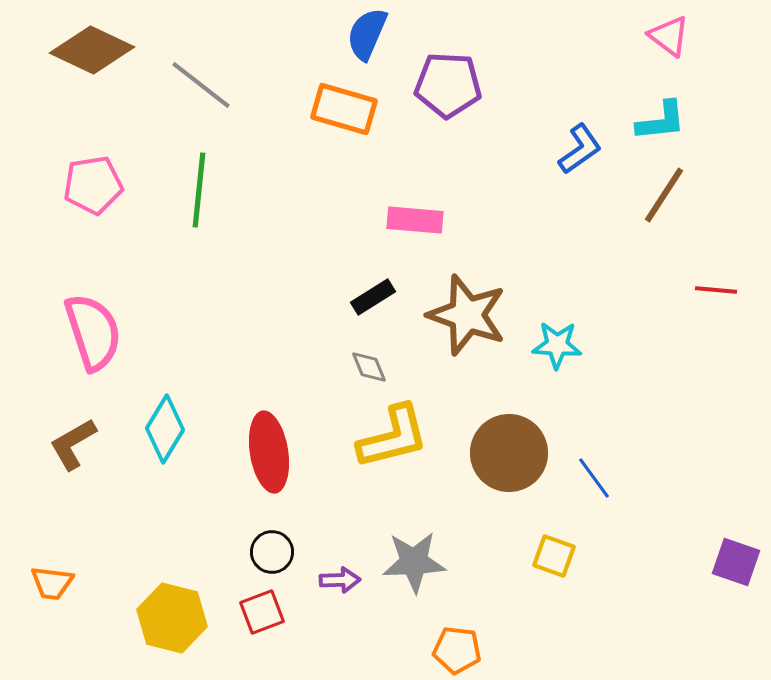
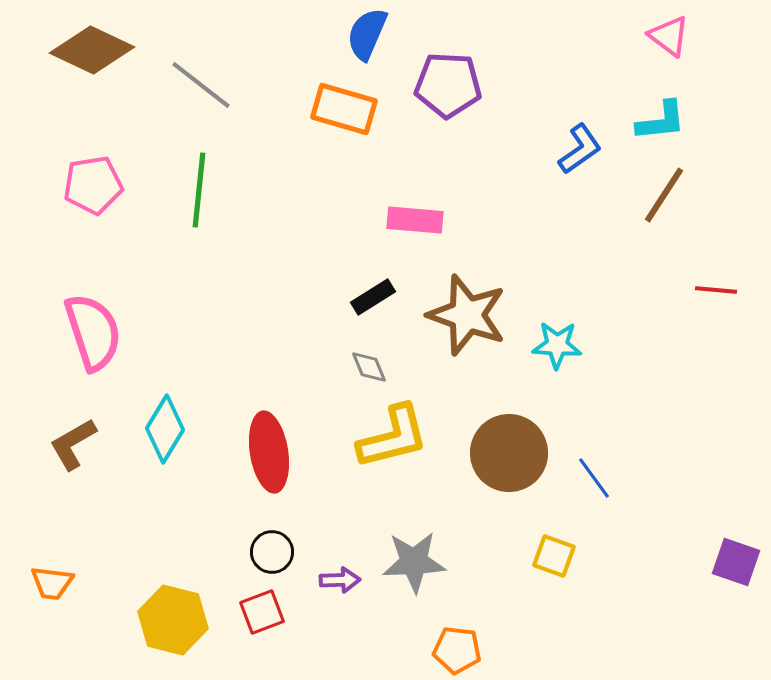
yellow hexagon: moved 1 px right, 2 px down
